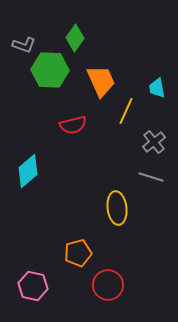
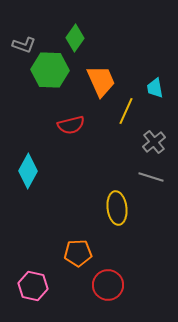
cyan trapezoid: moved 2 px left
red semicircle: moved 2 px left
cyan diamond: rotated 20 degrees counterclockwise
orange pentagon: rotated 12 degrees clockwise
